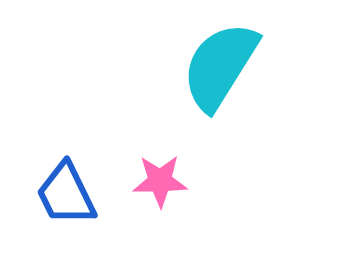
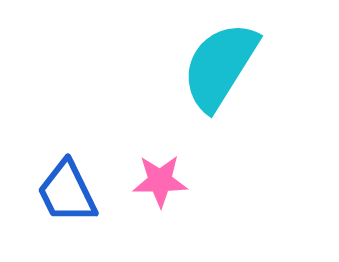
blue trapezoid: moved 1 px right, 2 px up
